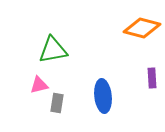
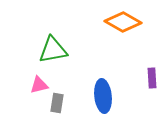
orange diamond: moved 19 px left, 6 px up; rotated 15 degrees clockwise
